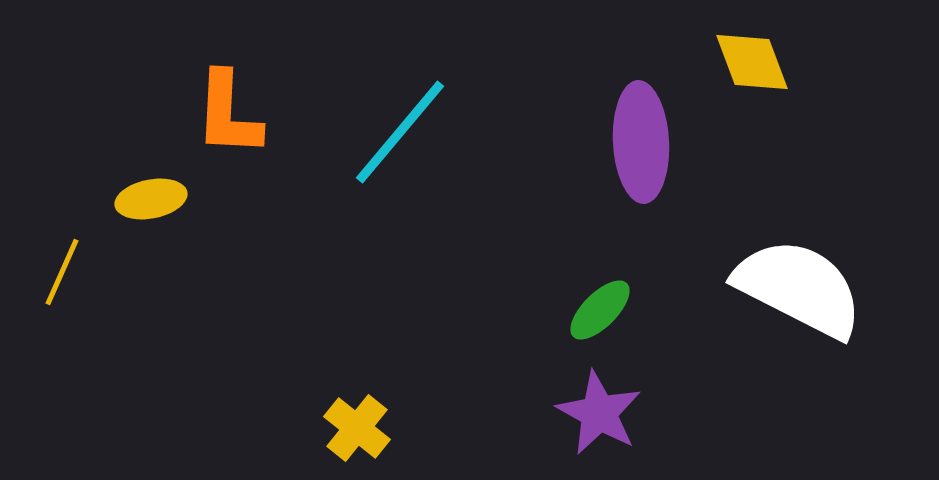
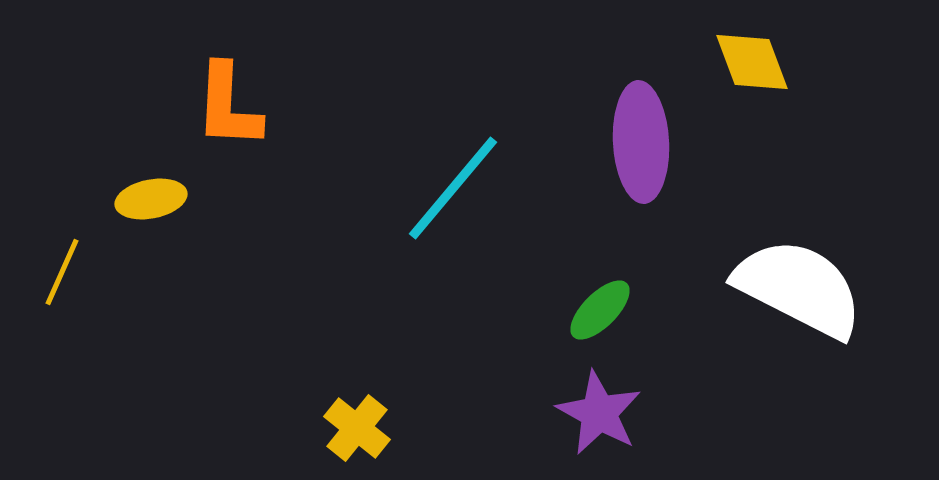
orange L-shape: moved 8 px up
cyan line: moved 53 px right, 56 px down
